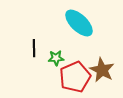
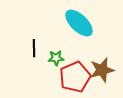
brown star: rotated 30 degrees clockwise
